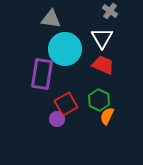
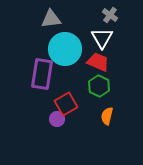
gray cross: moved 4 px down
gray triangle: rotated 15 degrees counterclockwise
red trapezoid: moved 5 px left, 3 px up
green hexagon: moved 14 px up
orange semicircle: rotated 12 degrees counterclockwise
